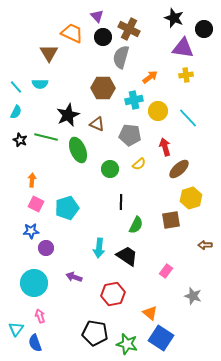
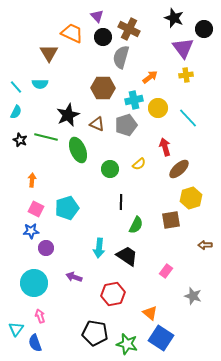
purple triangle at (183, 48): rotated 45 degrees clockwise
yellow circle at (158, 111): moved 3 px up
gray pentagon at (130, 135): moved 4 px left, 10 px up; rotated 25 degrees counterclockwise
pink square at (36, 204): moved 5 px down
